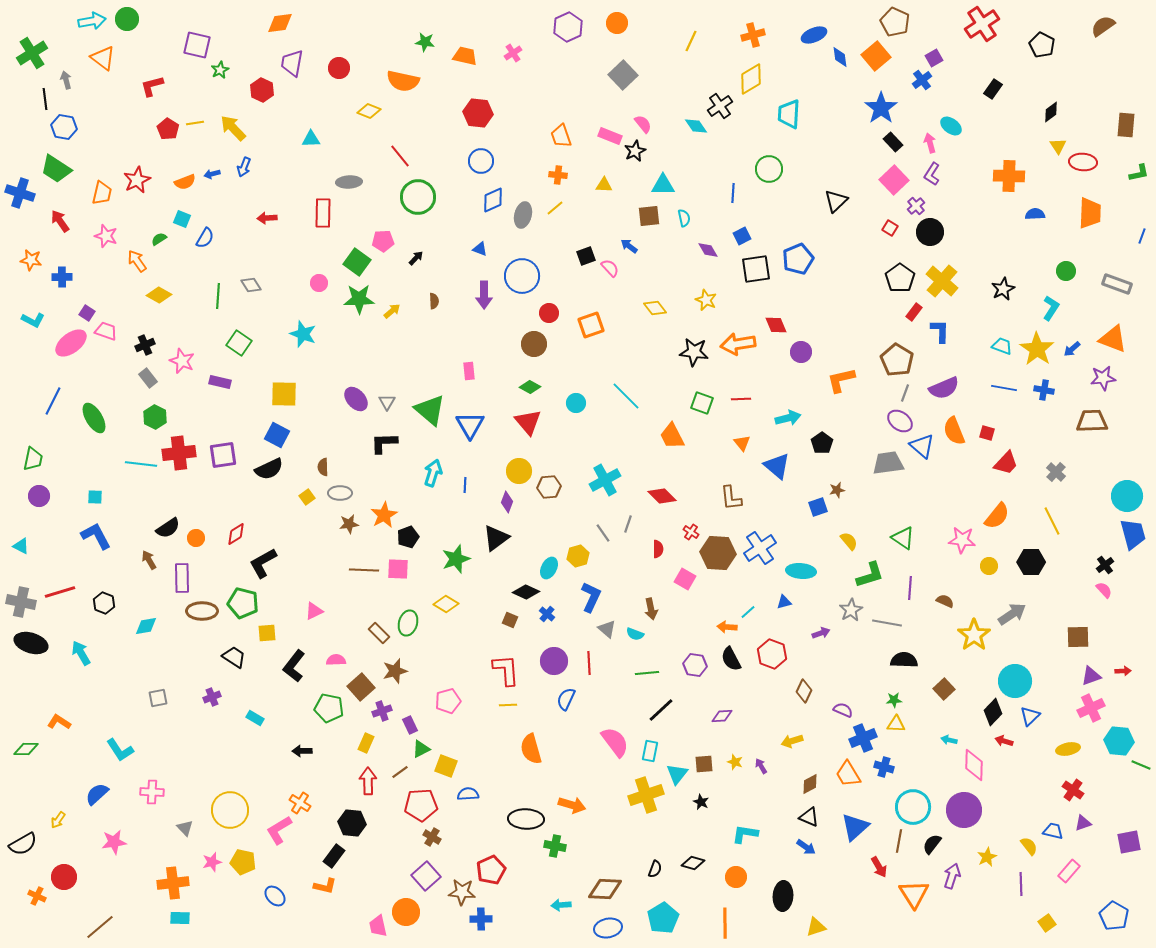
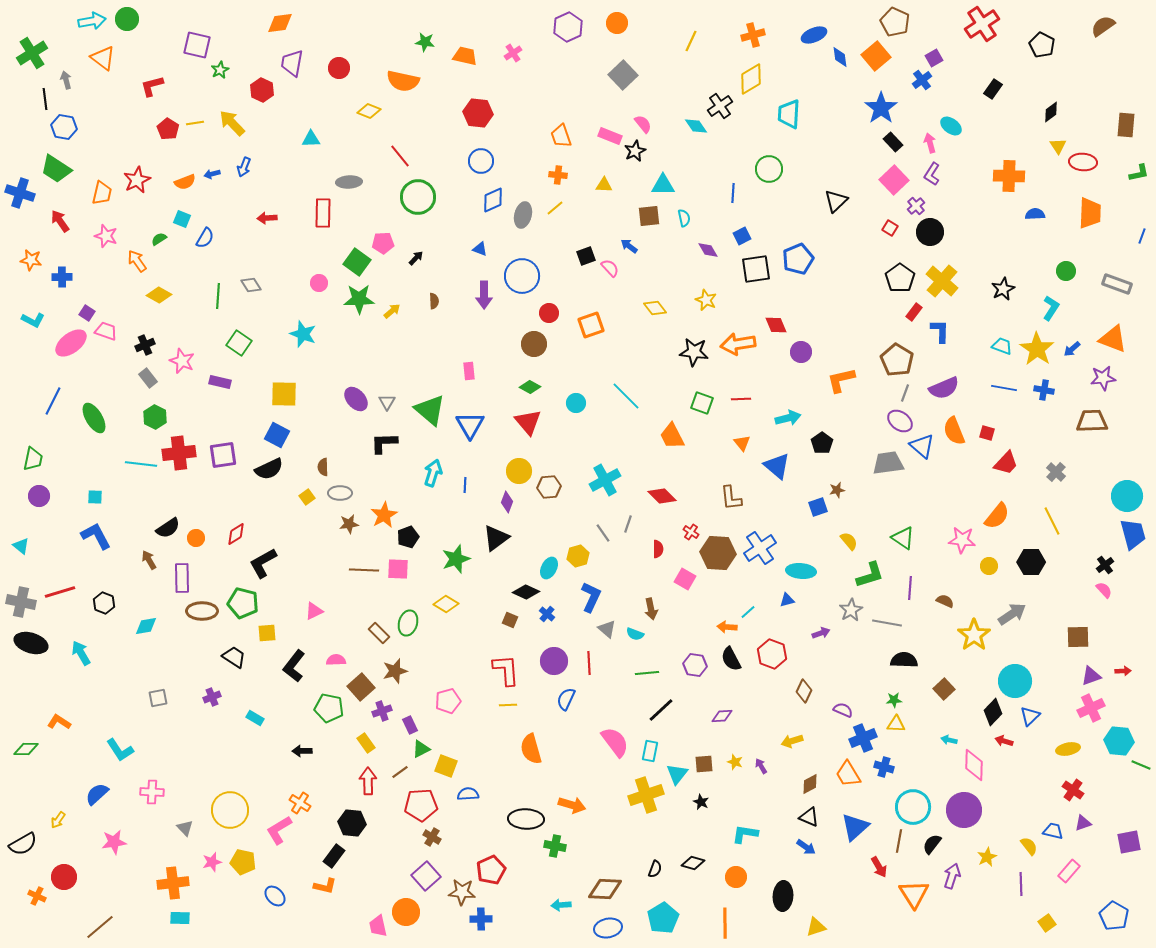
yellow arrow at (233, 128): moved 1 px left, 5 px up
pink pentagon at (383, 241): moved 2 px down
cyan triangle at (21, 546): rotated 12 degrees clockwise
blue triangle at (784, 602): moved 3 px right, 2 px up
yellow rectangle at (366, 743): rotated 60 degrees counterclockwise
